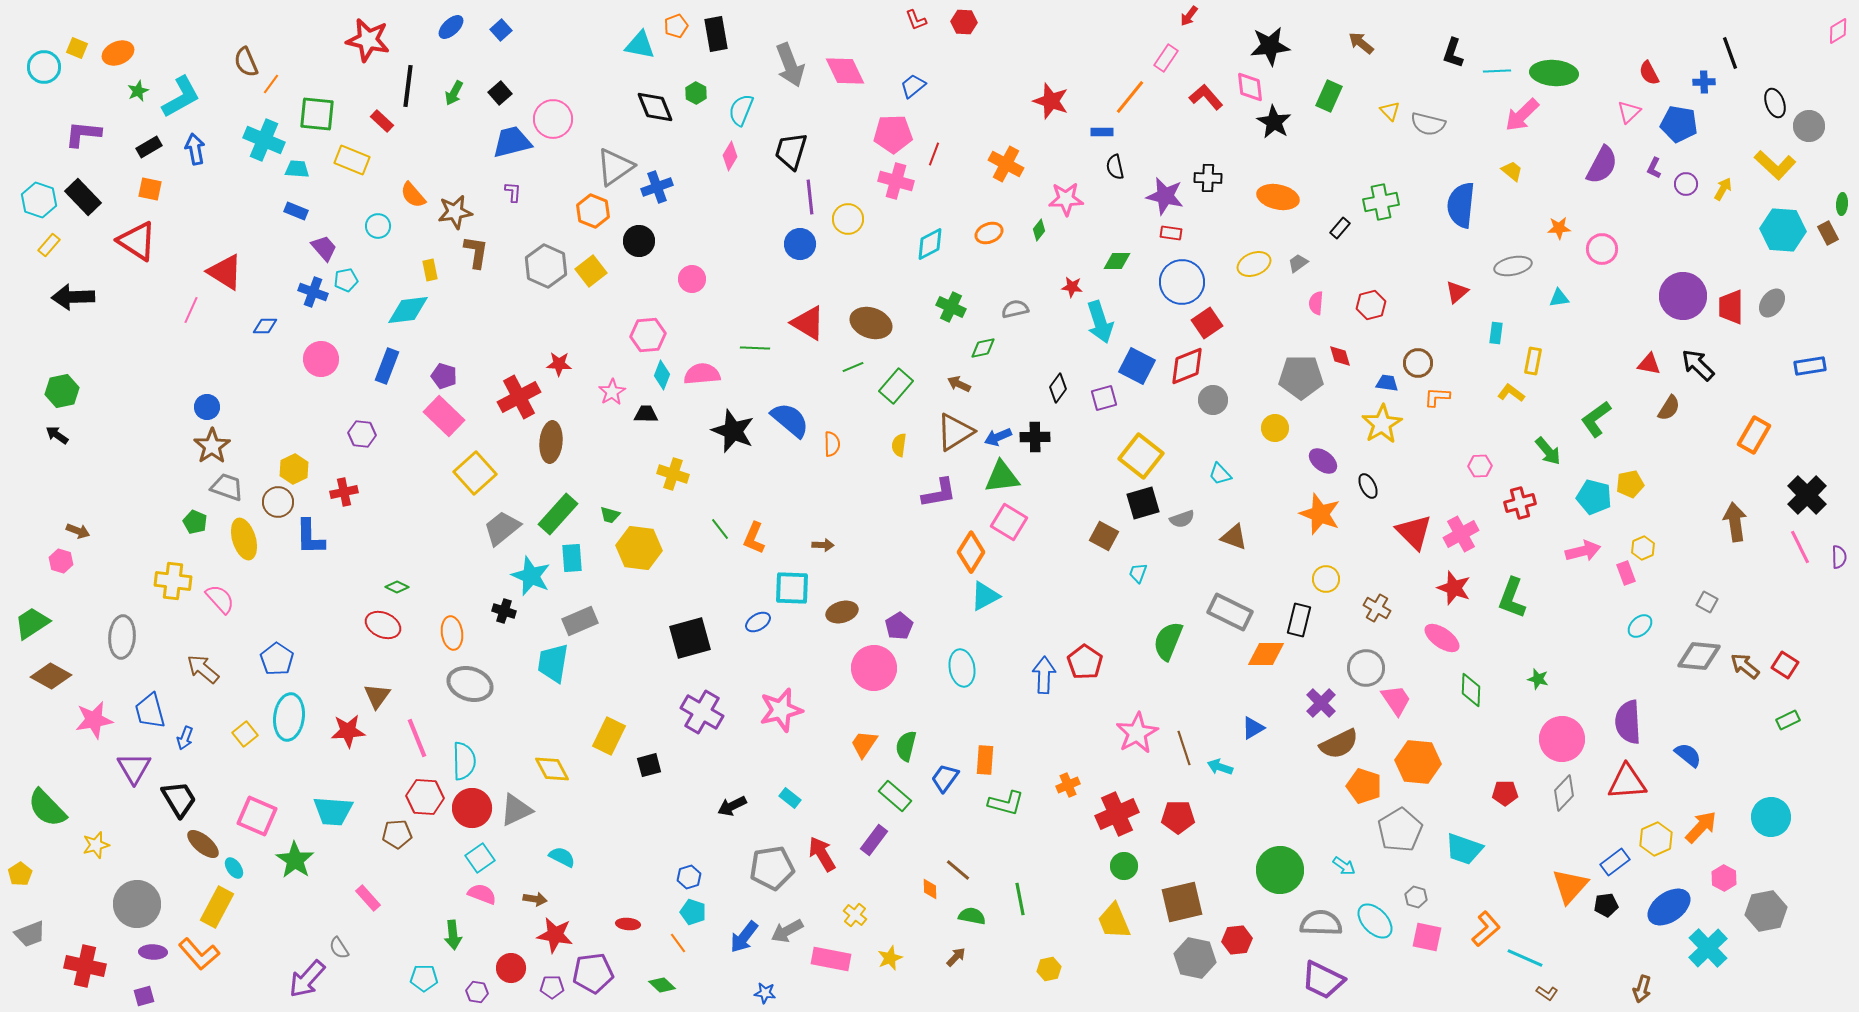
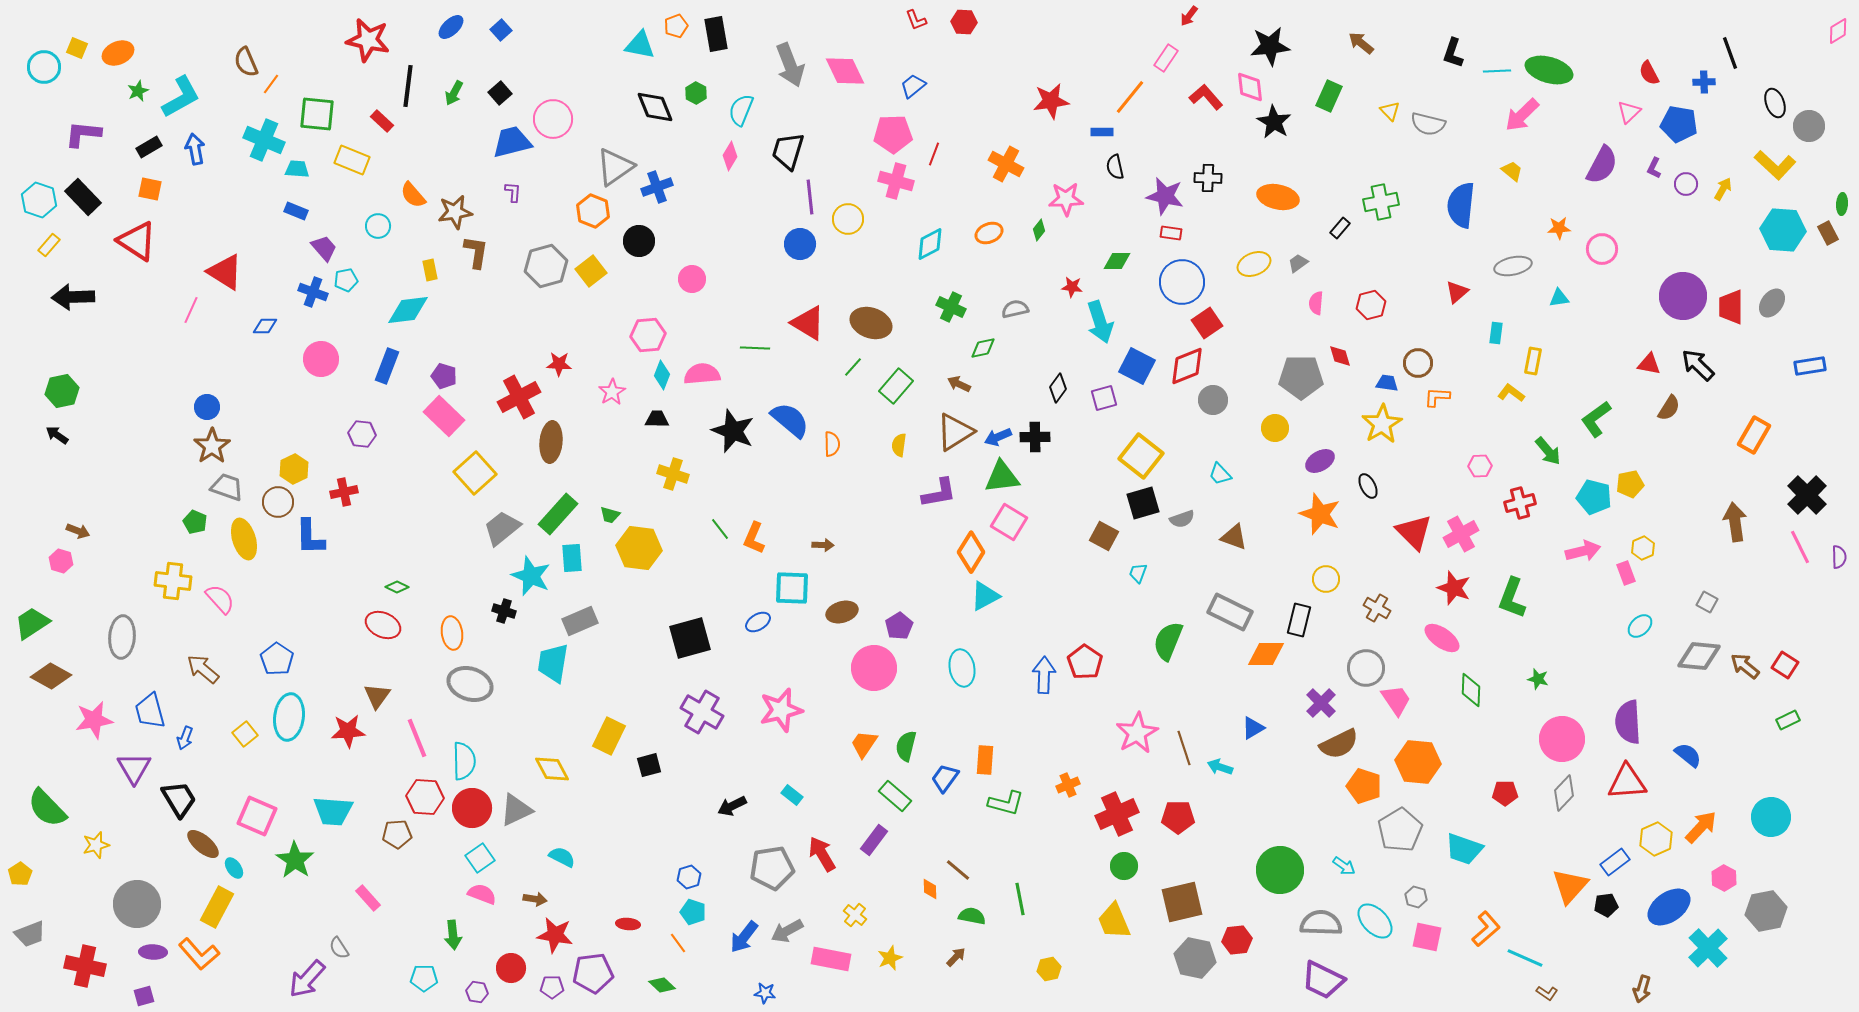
green ellipse at (1554, 73): moved 5 px left, 3 px up; rotated 12 degrees clockwise
red star at (1051, 101): rotated 27 degrees counterclockwise
black trapezoid at (791, 151): moved 3 px left
gray hexagon at (546, 266): rotated 21 degrees clockwise
green line at (853, 367): rotated 25 degrees counterclockwise
black trapezoid at (646, 414): moved 11 px right, 5 px down
purple ellipse at (1323, 461): moved 3 px left; rotated 68 degrees counterclockwise
cyan rectangle at (790, 798): moved 2 px right, 3 px up
